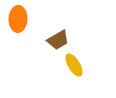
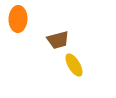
brown trapezoid: rotated 15 degrees clockwise
